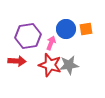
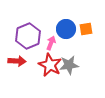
purple hexagon: rotated 15 degrees counterclockwise
red star: rotated 10 degrees clockwise
